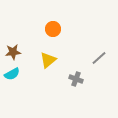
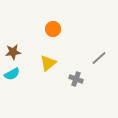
yellow triangle: moved 3 px down
